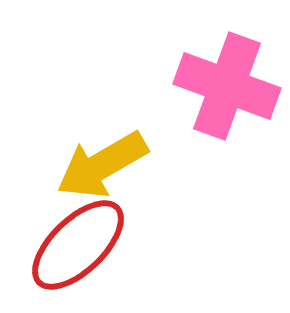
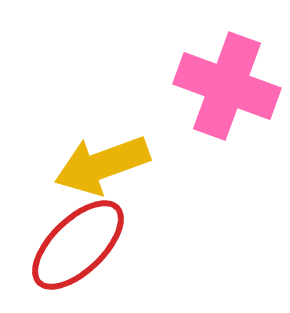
yellow arrow: rotated 10 degrees clockwise
